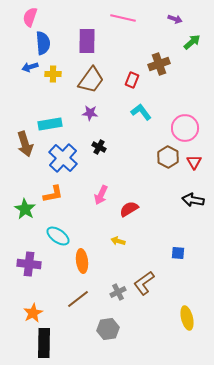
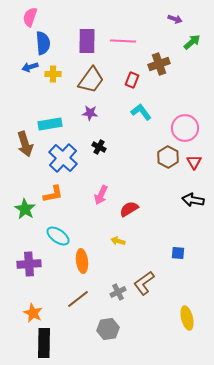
pink line: moved 23 px down; rotated 10 degrees counterclockwise
purple cross: rotated 10 degrees counterclockwise
orange star: rotated 18 degrees counterclockwise
